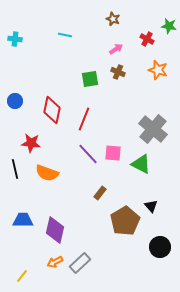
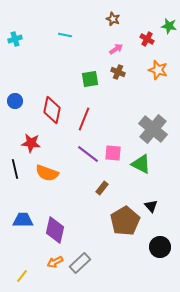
cyan cross: rotated 24 degrees counterclockwise
purple line: rotated 10 degrees counterclockwise
brown rectangle: moved 2 px right, 5 px up
